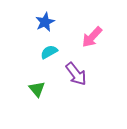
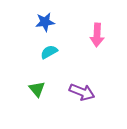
blue star: rotated 18 degrees clockwise
pink arrow: moved 5 px right, 2 px up; rotated 40 degrees counterclockwise
purple arrow: moved 6 px right, 18 px down; rotated 30 degrees counterclockwise
